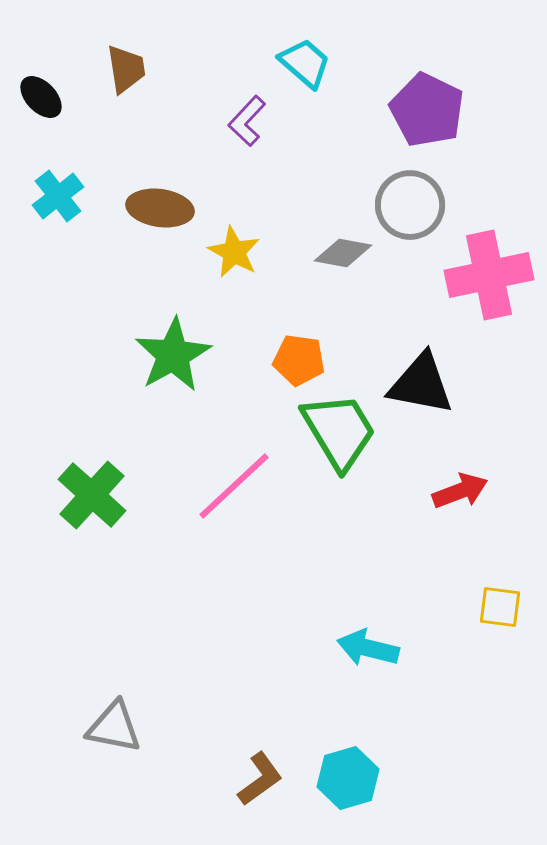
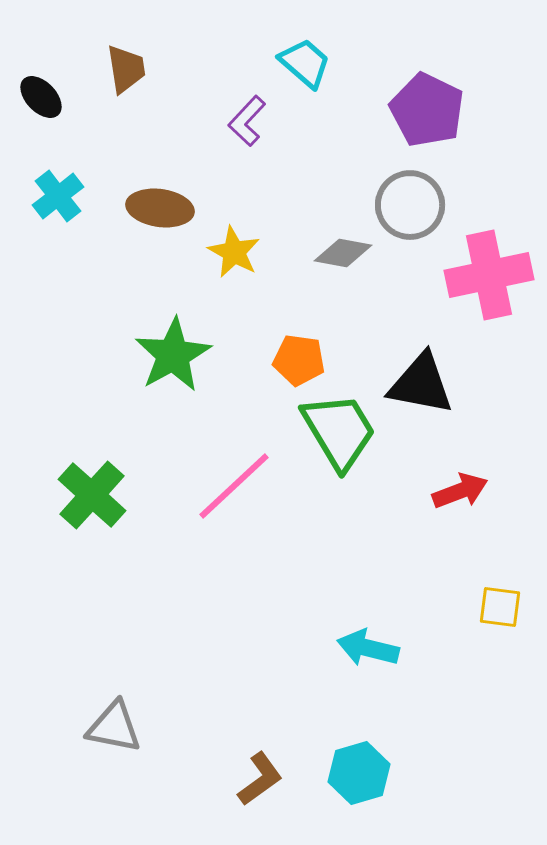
cyan hexagon: moved 11 px right, 5 px up
